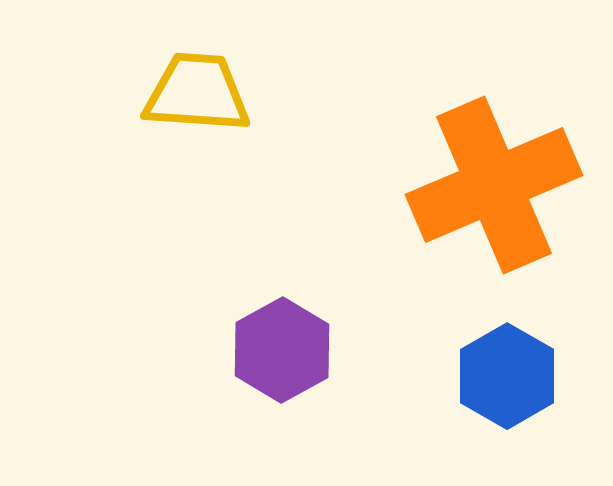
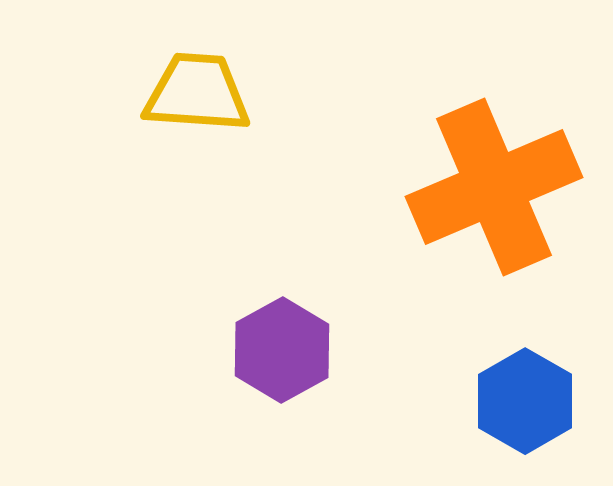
orange cross: moved 2 px down
blue hexagon: moved 18 px right, 25 px down
